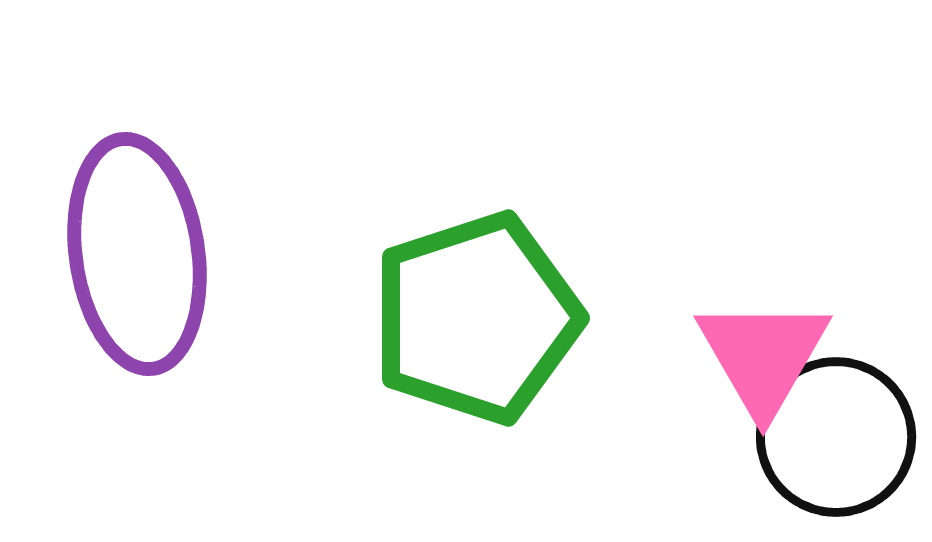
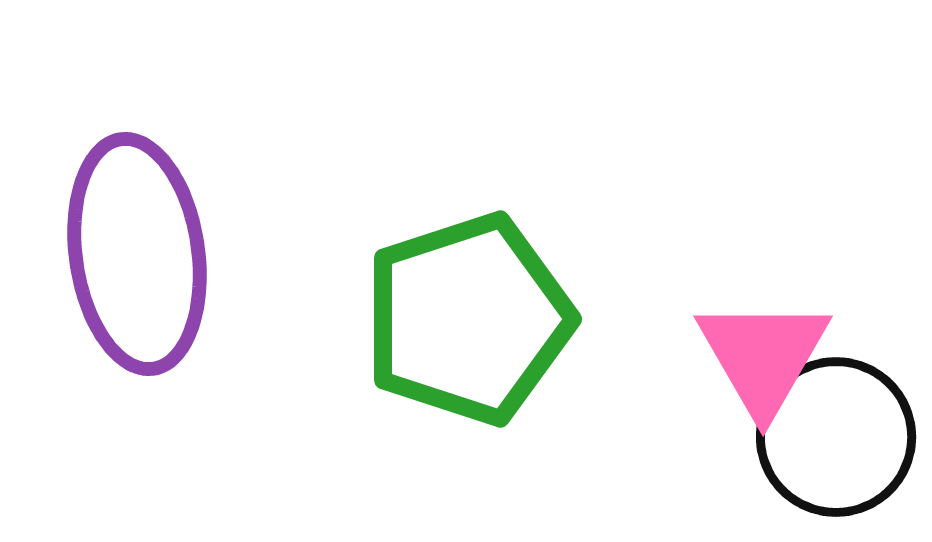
green pentagon: moved 8 px left, 1 px down
